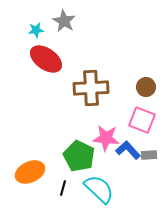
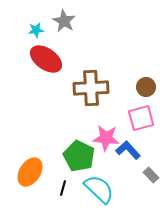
pink square: moved 1 px left, 2 px up; rotated 36 degrees counterclockwise
gray rectangle: moved 2 px right, 20 px down; rotated 49 degrees clockwise
orange ellipse: rotated 32 degrees counterclockwise
